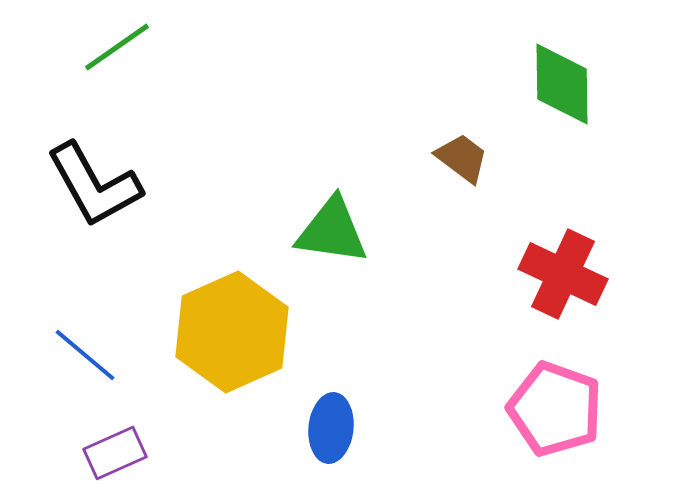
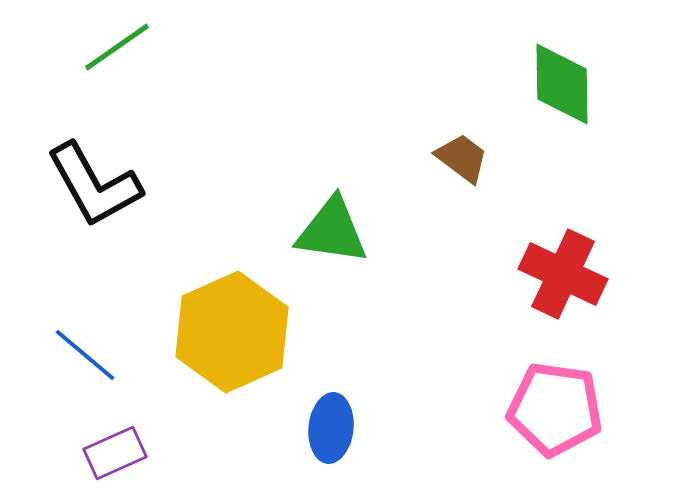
pink pentagon: rotated 12 degrees counterclockwise
